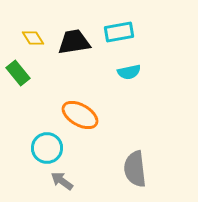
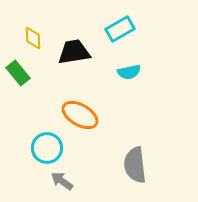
cyan rectangle: moved 1 px right, 3 px up; rotated 20 degrees counterclockwise
yellow diamond: rotated 30 degrees clockwise
black trapezoid: moved 10 px down
gray semicircle: moved 4 px up
